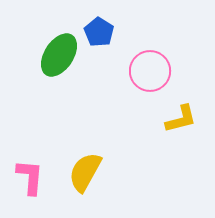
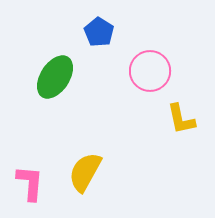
green ellipse: moved 4 px left, 22 px down
yellow L-shape: rotated 92 degrees clockwise
pink L-shape: moved 6 px down
